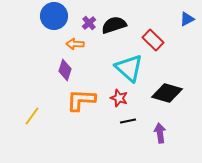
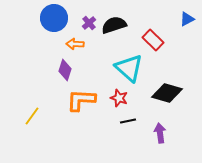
blue circle: moved 2 px down
